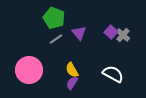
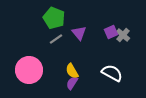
purple square: rotated 24 degrees clockwise
yellow semicircle: moved 1 px down
white semicircle: moved 1 px left, 1 px up
